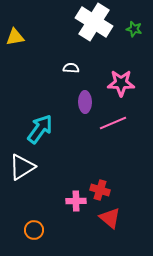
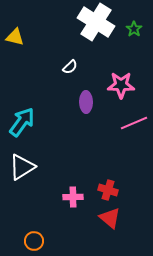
white cross: moved 2 px right
green star: rotated 21 degrees clockwise
yellow triangle: rotated 24 degrees clockwise
white semicircle: moved 1 px left, 1 px up; rotated 133 degrees clockwise
pink star: moved 2 px down
purple ellipse: moved 1 px right
pink line: moved 21 px right
cyan arrow: moved 18 px left, 7 px up
red cross: moved 8 px right
pink cross: moved 3 px left, 4 px up
orange circle: moved 11 px down
